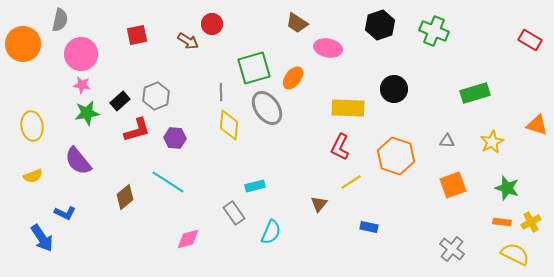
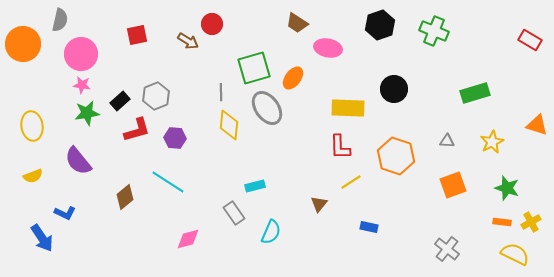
red L-shape at (340, 147): rotated 28 degrees counterclockwise
gray cross at (452, 249): moved 5 px left
